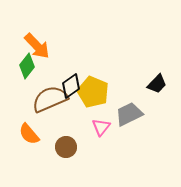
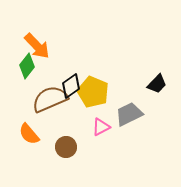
pink triangle: rotated 24 degrees clockwise
